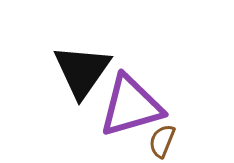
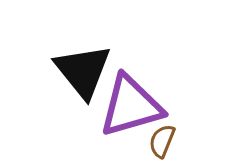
black triangle: moved 1 px right; rotated 14 degrees counterclockwise
